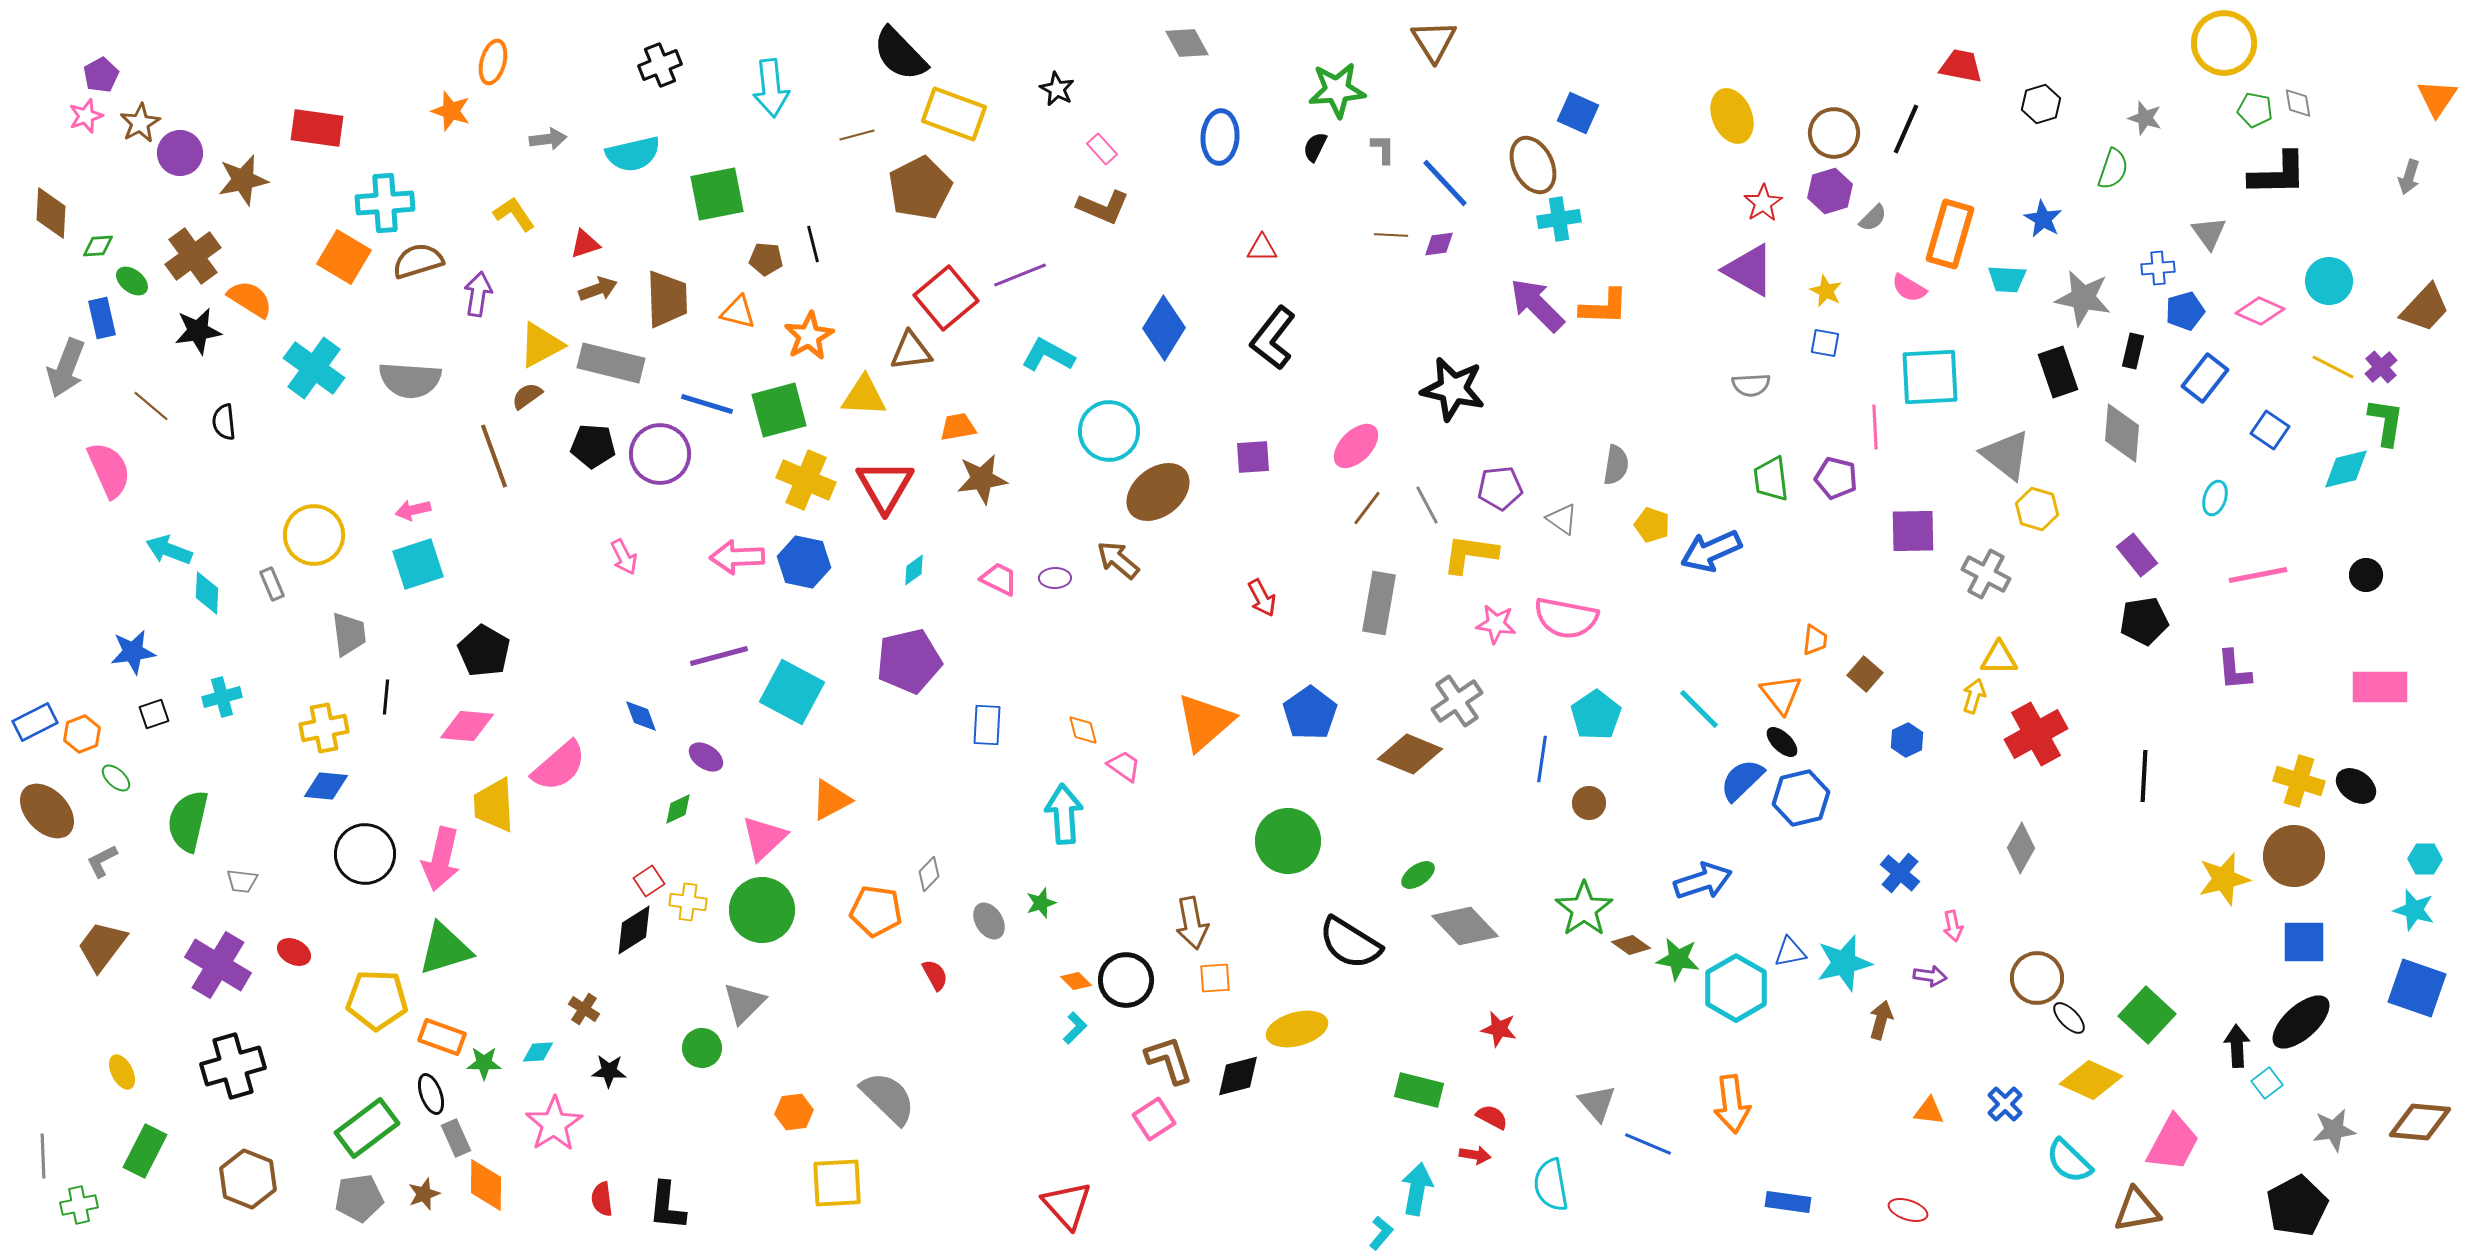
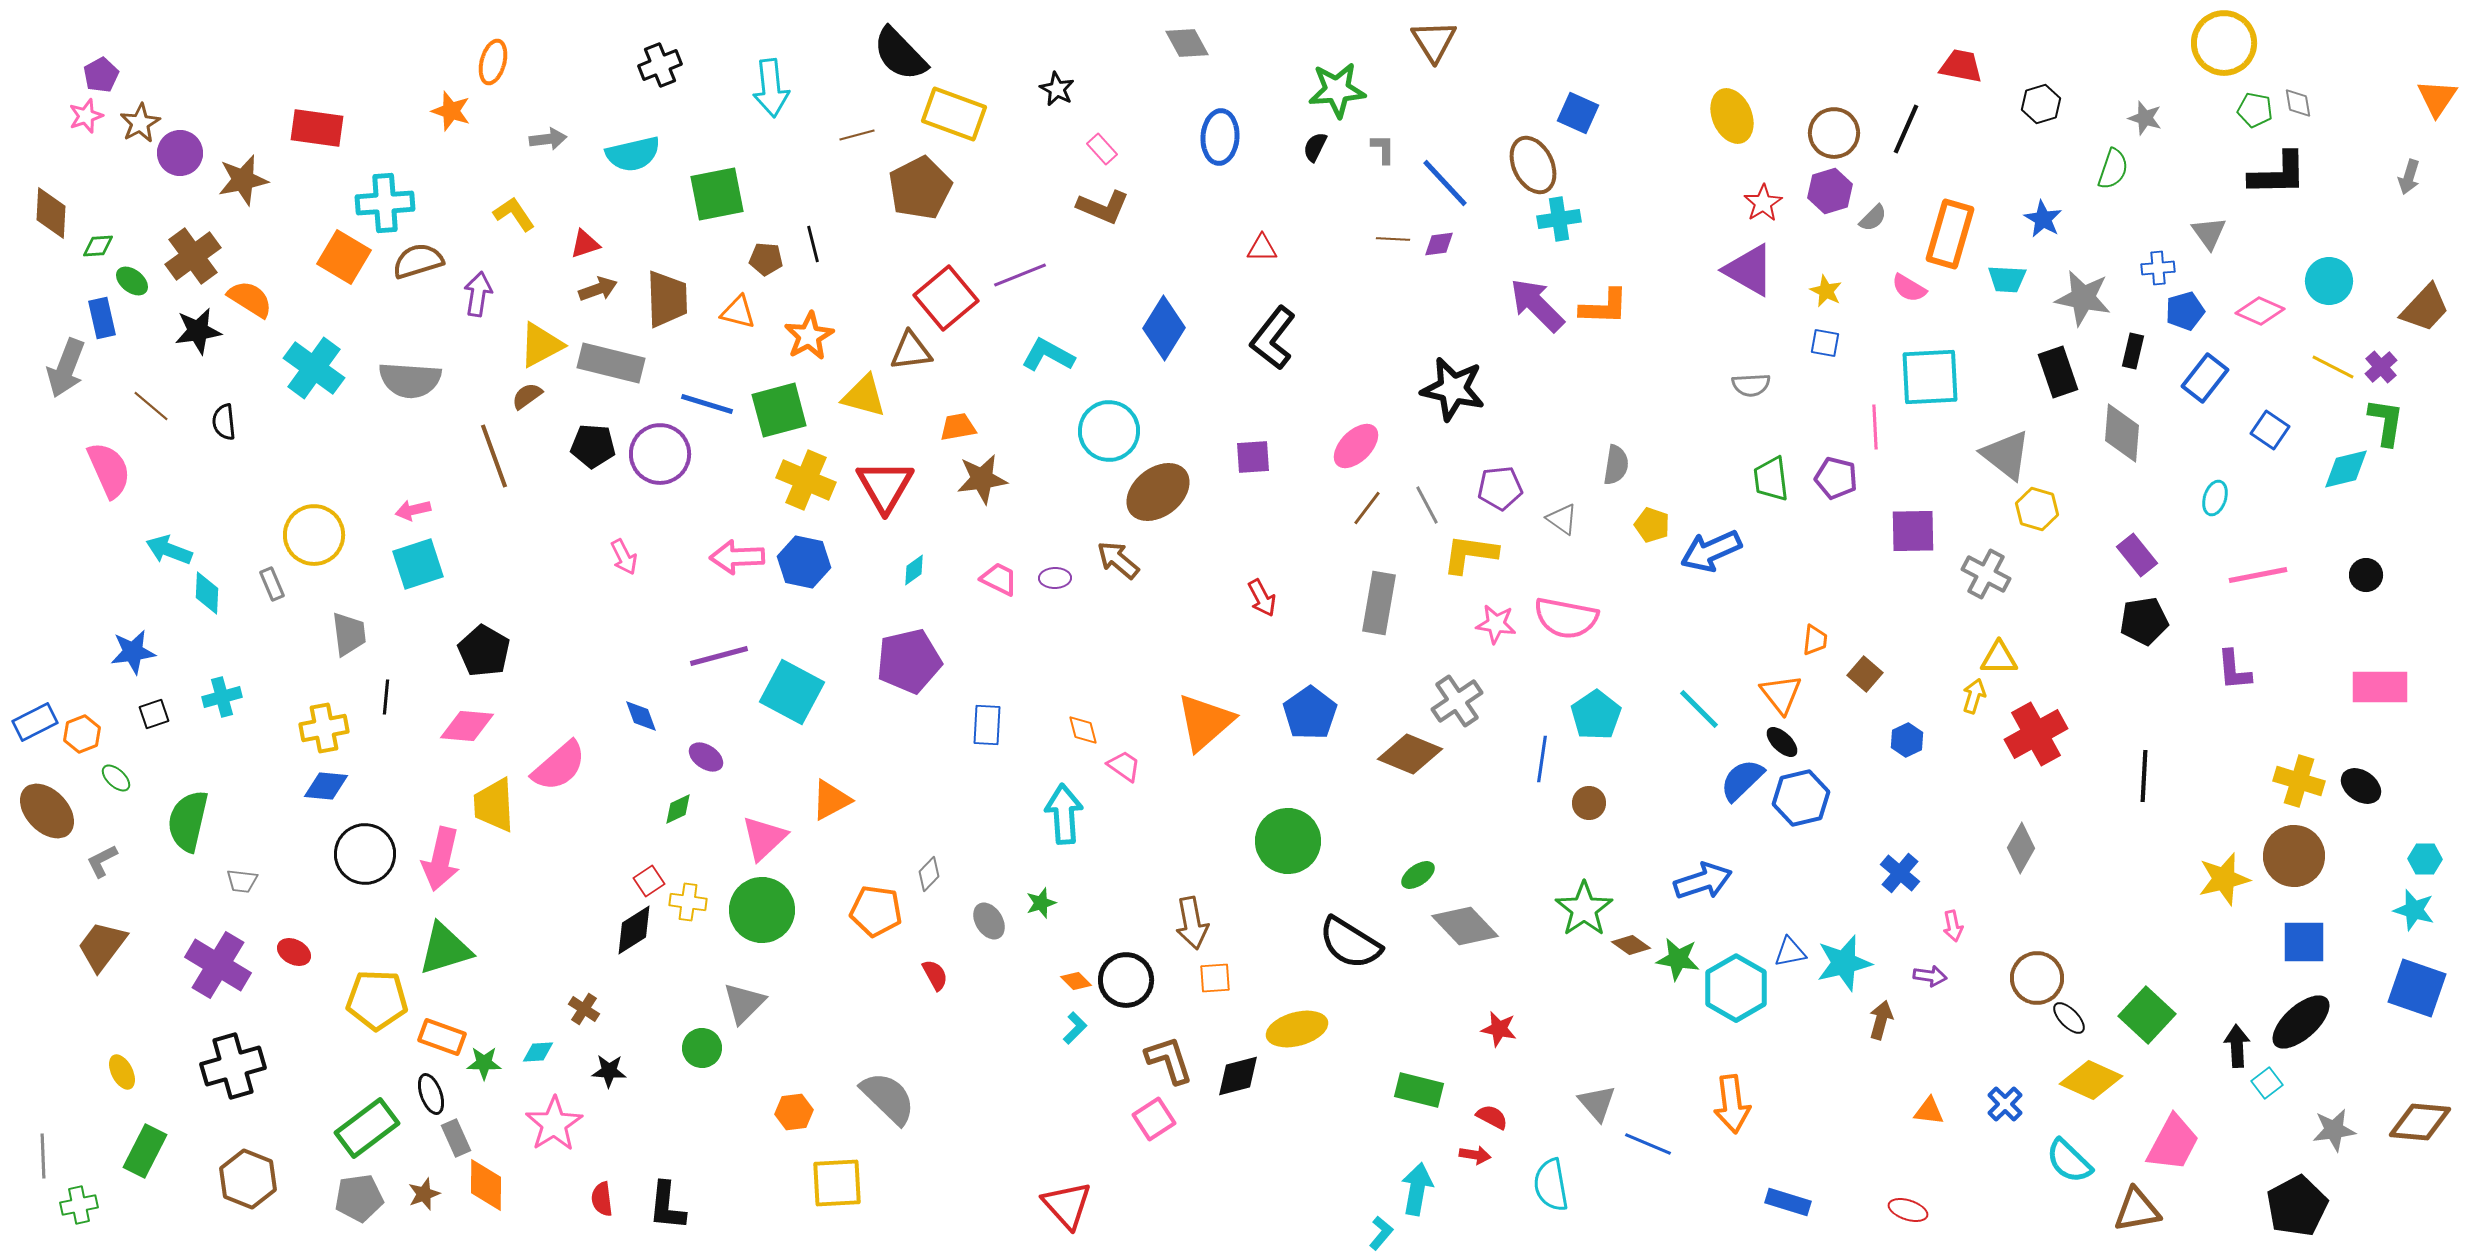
brown line at (1391, 235): moved 2 px right, 4 px down
yellow triangle at (864, 396): rotated 12 degrees clockwise
black ellipse at (2356, 786): moved 5 px right
blue rectangle at (1788, 1202): rotated 9 degrees clockwise
